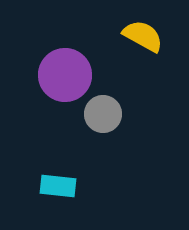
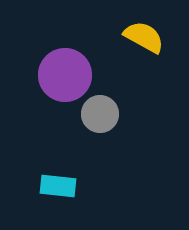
yellow semicircle: moved 1 px right, 1 px down
gray circle: moved 3 px left
